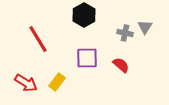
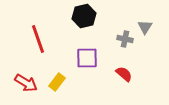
black hexagon: moved 1 px down; rotated 15 degrees clockwise
gray cross: moved 6 px down
red line: rotated 12 degrees clockwise
red semicircle: moved 3 px right, 9 px down
